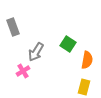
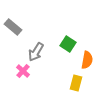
gray rectangle: rotated 30 degrees counterclockwise
pink cross: rotated 16 degrees counterclockwise
yellow rectangle: moved 8 px left, 4 px up
